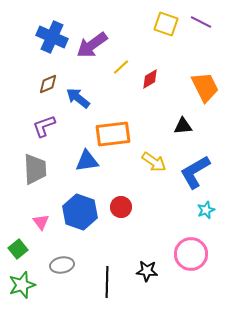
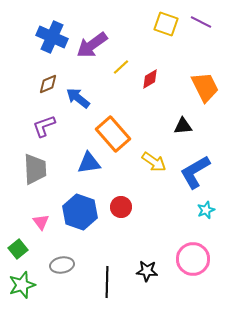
orange rectangle: rotated 56 degrees clockwise
blue triangle: moved 2 px right, 2 px down
pink circle: moved 2 px right, 5 px down
